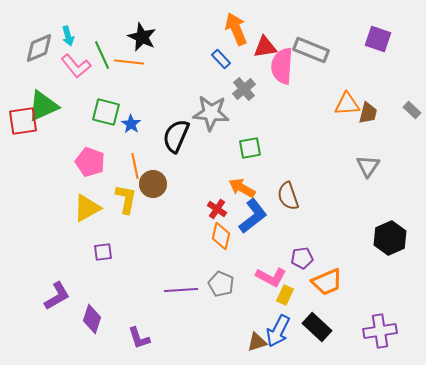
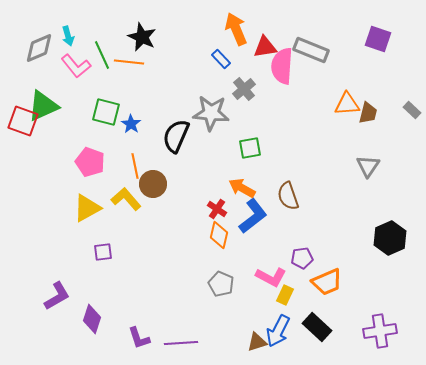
red square at (23, 121): rotated 28 degrees clockwise
yellow L-shape at (126, 199): rotated 52 degrees counterclockwise
orange diamond at (221, 236): moved 2 px left, 1 px up
purple line at (181, 290): moved 53 px down
